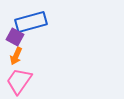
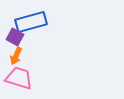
pink trapezoid: moved 3 px up; rotated 72 degrees clockwise
